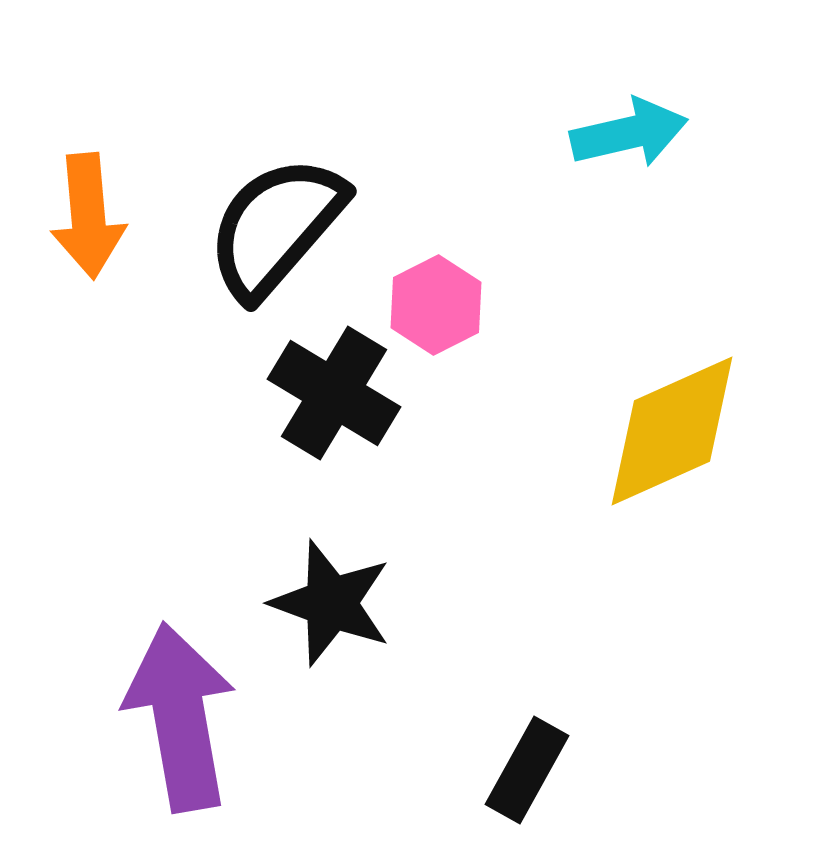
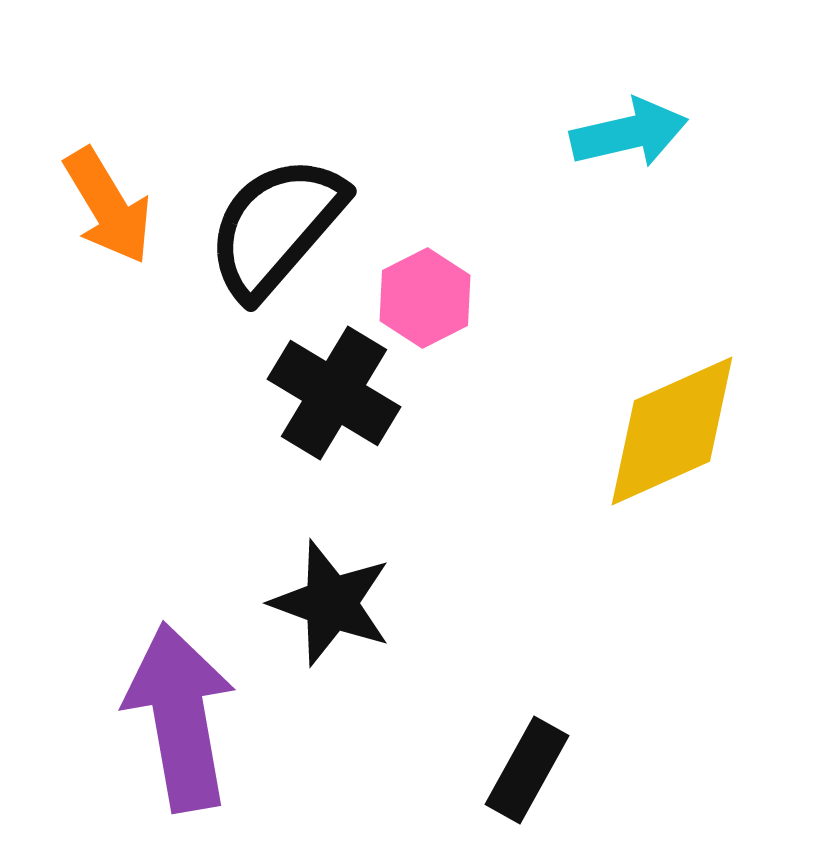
orange arrow: moved 20 px right, 10 px up; rotated 26 degrees counterclockwise
pink hexagon: moved 11 px left, 7 px up
